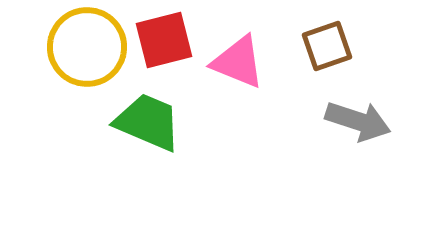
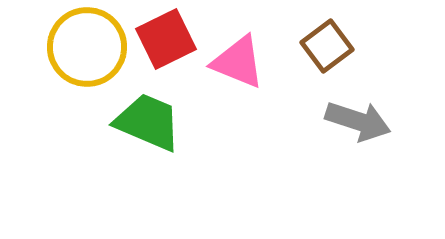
red square: moved 2 px right, 1 px up; rotated 12 degrees counterclockwise
brown square: rotated 18 degrees counterclockwise
